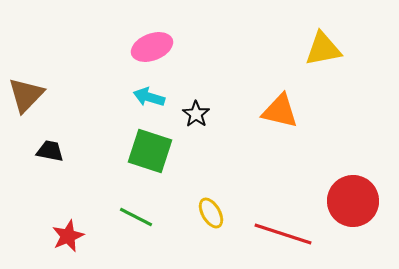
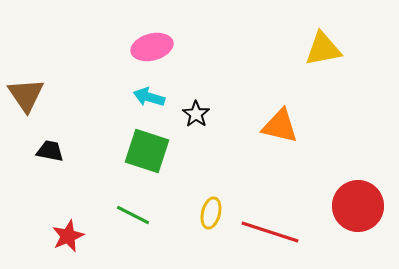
pink ellipse: rotated 6 degrees clockwise
brown triangle: rotated 18 degrees counterclockwise
orange triangle: moved 15 px down
green square: moved 3 px left
red circle: moved 5 px right, 5 px down
yellow ellipse: rotated 44 degrees clockwise
green line: moved 3 px left, 2 px up
red line: moved 13 px left, 2 px up
